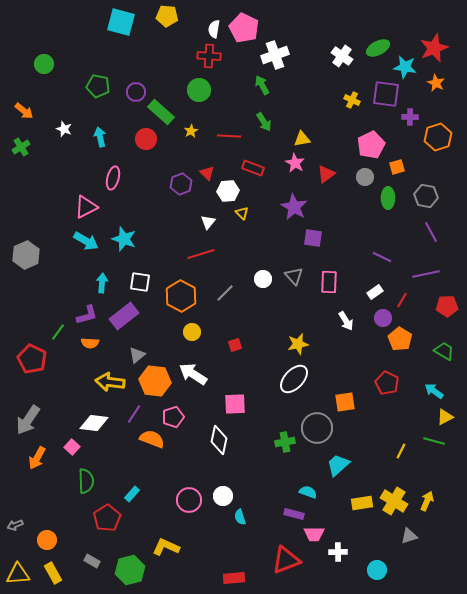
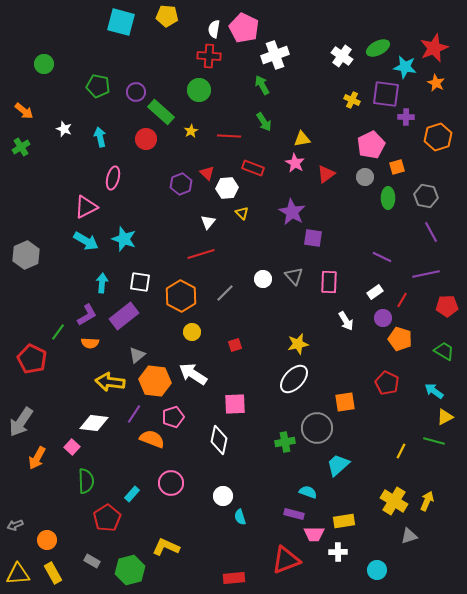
purple cross at (410, 117): moved 4 px left
white hexagon at (228, 191): moved 1 px left, 3 px up
purple star at (294, 207): moved 2 px left, 5 px down
purple L-shape at (87, 315): rotated 15 degrees counterclockwise
orange pentagon at (400, 339): rotated 15 degrees counterclockwise
gray arrow at (28, 420): moved 7 px left, 2 px down
pink circle at (189, 500): moved 18 px left, 17 px up
yellow rectangle at (362, 503): moved 18 px left, 18 px down
